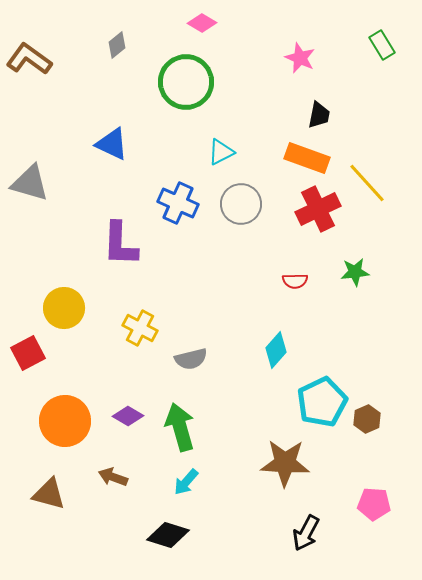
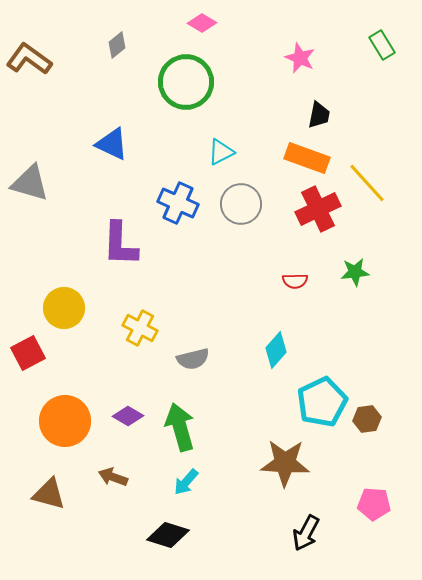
gray semicircle: moved 2 px right
brown hexagon: rotated 16 degrees clockwise
